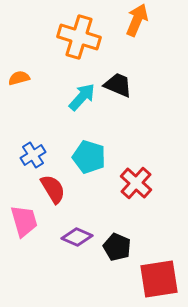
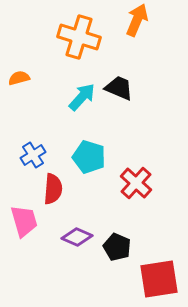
black trapezoid: moved 1 px right, 3 px down
red semicircle: rotated 36 degrees clockwise
